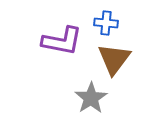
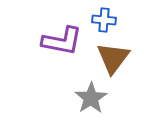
blue cross: moved 2 px left, 3 px up
brown triangle: moved 1 px left, 1 px up
